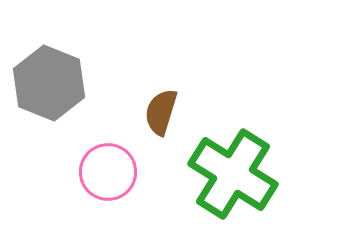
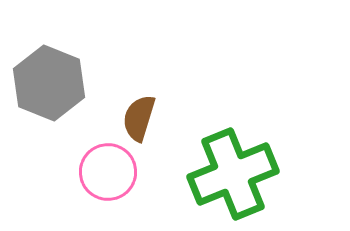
brown semicircle: moved 22 px left, 6 px down
green cross: rotated 36 degrees clockwise
